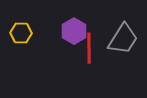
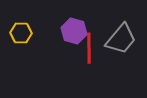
purple hexagon: rotated 15 degrees counterclockwise
gray trapezoid: moved 2 px left; rotated 8 degrees clockwise
